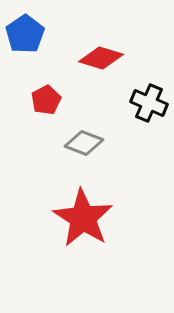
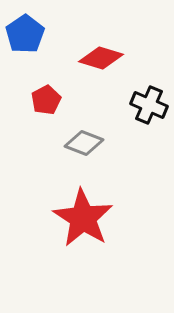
black cross: moved 2 px down
